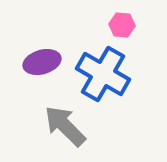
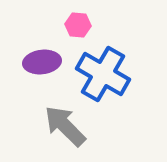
pink hexagon: moved 44 px left
purple ellipse: rotated 9 degrees clockwise
